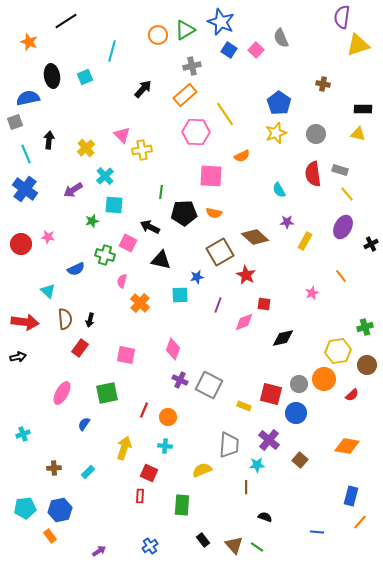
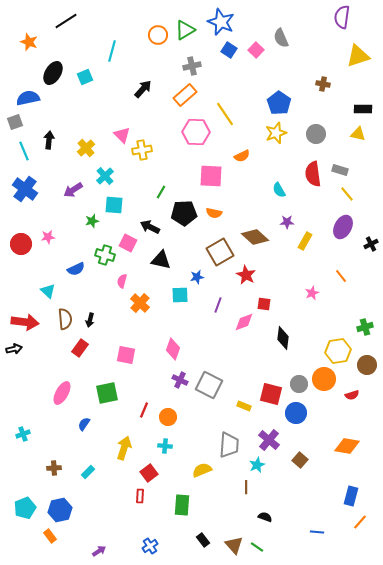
yellow triangle at (358, 45): moved 11 px down
black ellipse at (52, 76): moved 1 px right, 3 px up; rotated 40 degrees clockwise
cyan line at (26, 154): moved 2 px left, 3 px up
green line at (161, 192): rotated 24 degrees clockwise
pink star at (48, 237): rotated 16 degrees counterclockwise
black diamond at (283, 338): rotated 70 degrees counterclockwise
black arrow at (18, 357): moved 4 px left, 8 px up
red semicircle at (352, 395): rotated 24 degrees clockwise
cyan star at (257, 465): rotated 21 degrees counterclockwise
red square at (149, 473): rotated 30 degrees clockwise
cyan pentagon at (25, 508): rotated 15 degrees counterclockwise
